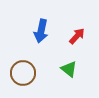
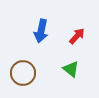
green triangle: moved 2 px right
